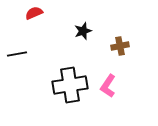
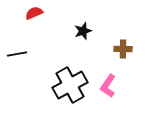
brown cross: moved 3 px right, 3 px down; rotated 12 degrees clockwise
black cross: rotated 20 degrees counterclockwise
